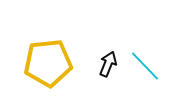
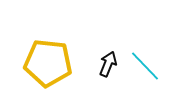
yellow pentagon: rotated 12 degrees clockwise
